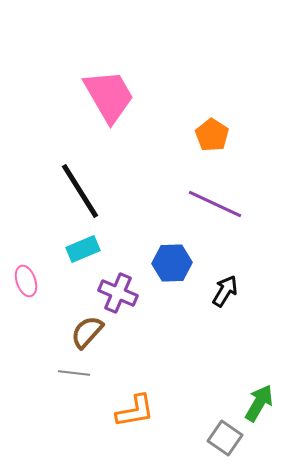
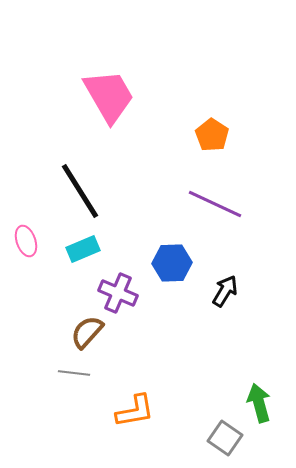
pink ellipse: moved 40 px up
green arrow: rotated 45 degrees counterclockwise
